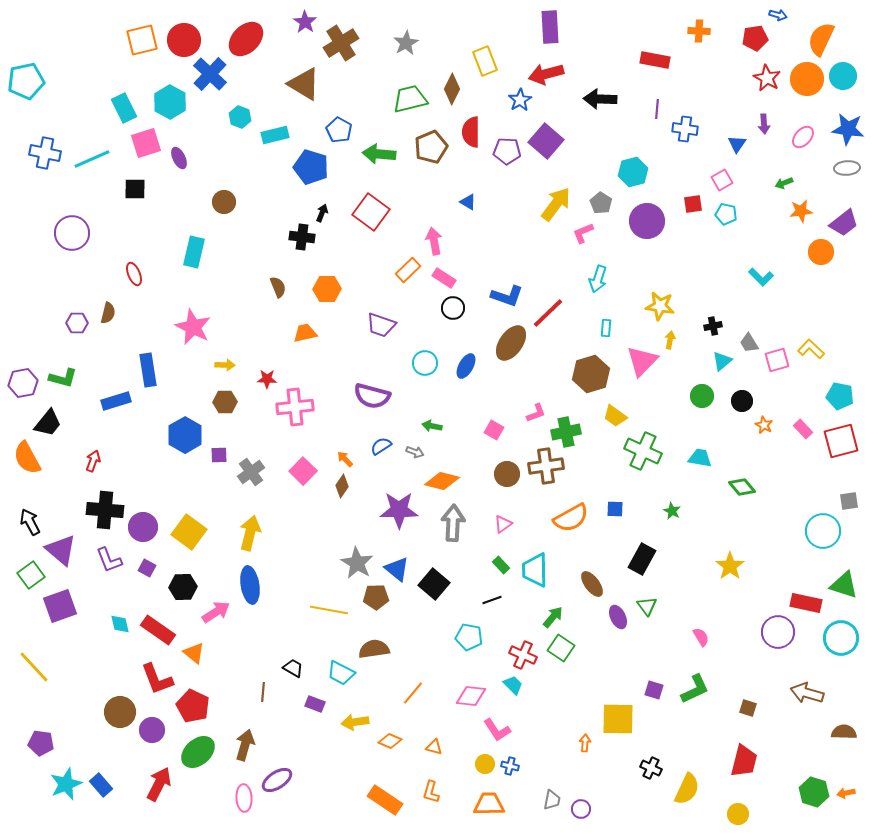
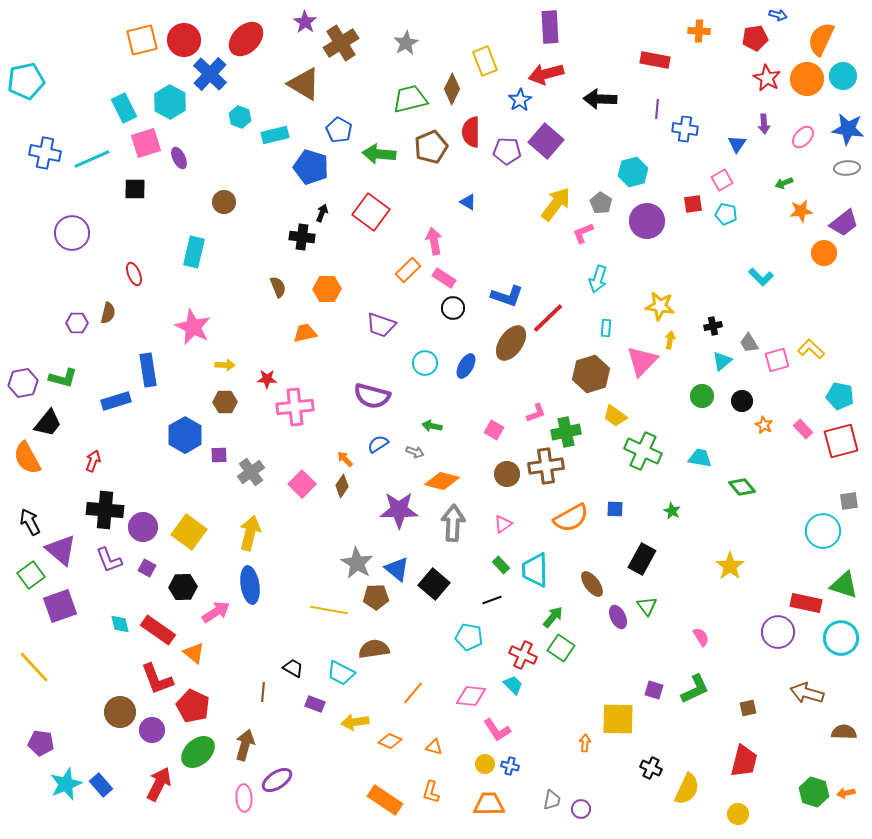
orange circle at (821, 252): moved 3 px right, 1 px down
red line at (548, 313): moved 5 px down
blue semicircle at (381, 446): moved 3 px left, 2 px up
pink square at (303, 471): moved 1 px left, 13 px down
brown square at (748, 708): rotated 30 degrees counterclockwise
